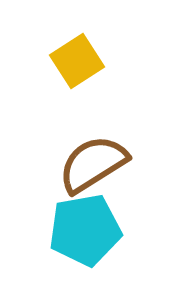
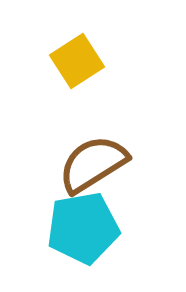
cyan pentagon: moved 2 px left, 2 px up
